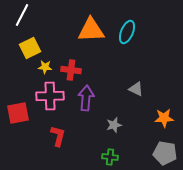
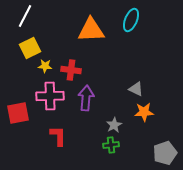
white line: moved 3 px right, 1 px down
cyan ellipse: moved 4 px right, 12 px up
yellow star: moved 1 px up
orange star: moved 20 px left, 6 px up
gray star: rotated 14 degrees counterclockwise
red L-shape: rotated 15 degrees counterclockwise
gray pentagon: rotated 30 degrees counterclockwise
green cross: moved 1 px right, 12 px up; rotated 14 degrees counterclockwise
